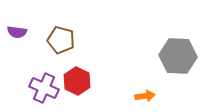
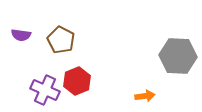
purple semicircle: moved 4 px right, 3 px down
brown pentagon: rotated 12 degrees clockwise
red hexagon: rotated 12 degrees clockwise
purple cross: moved 1 px right, 2 px down
